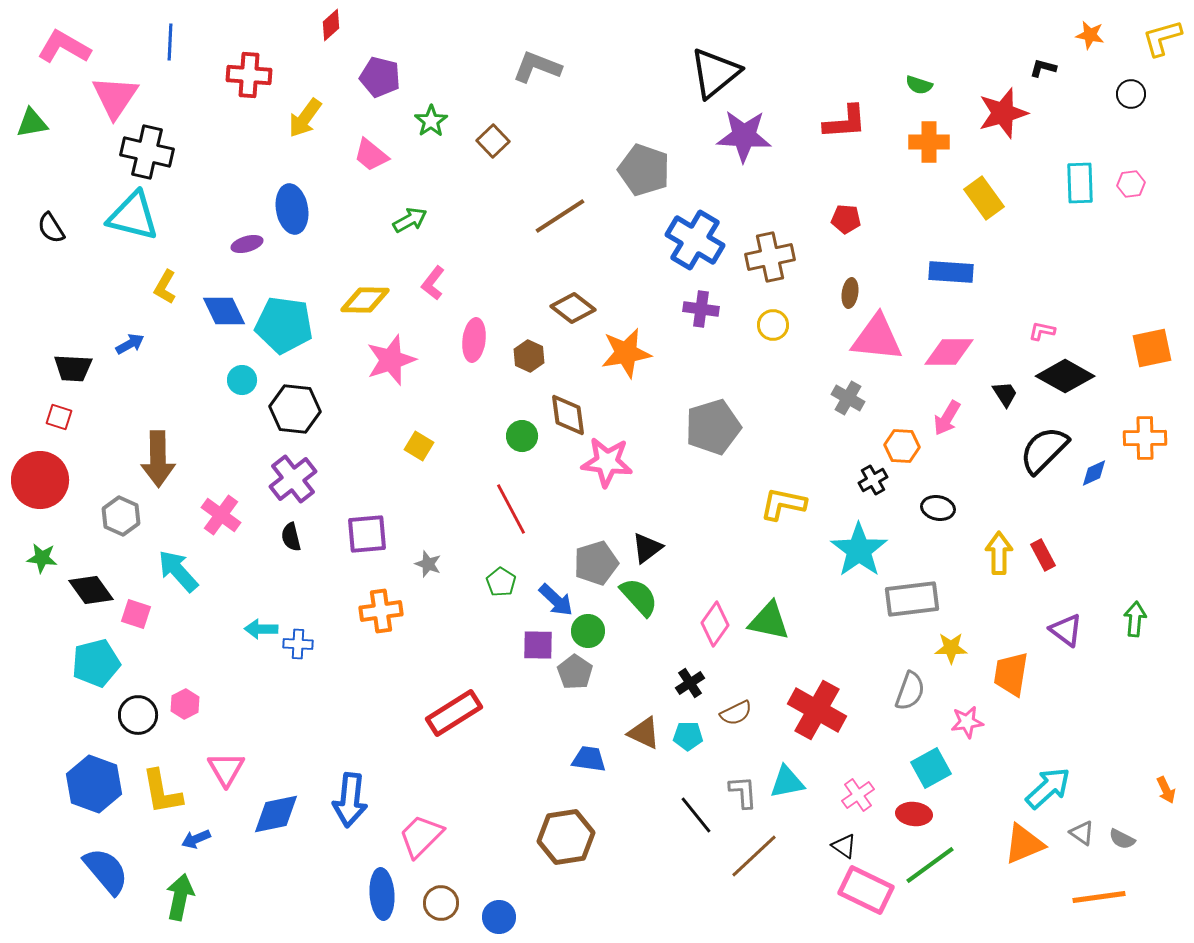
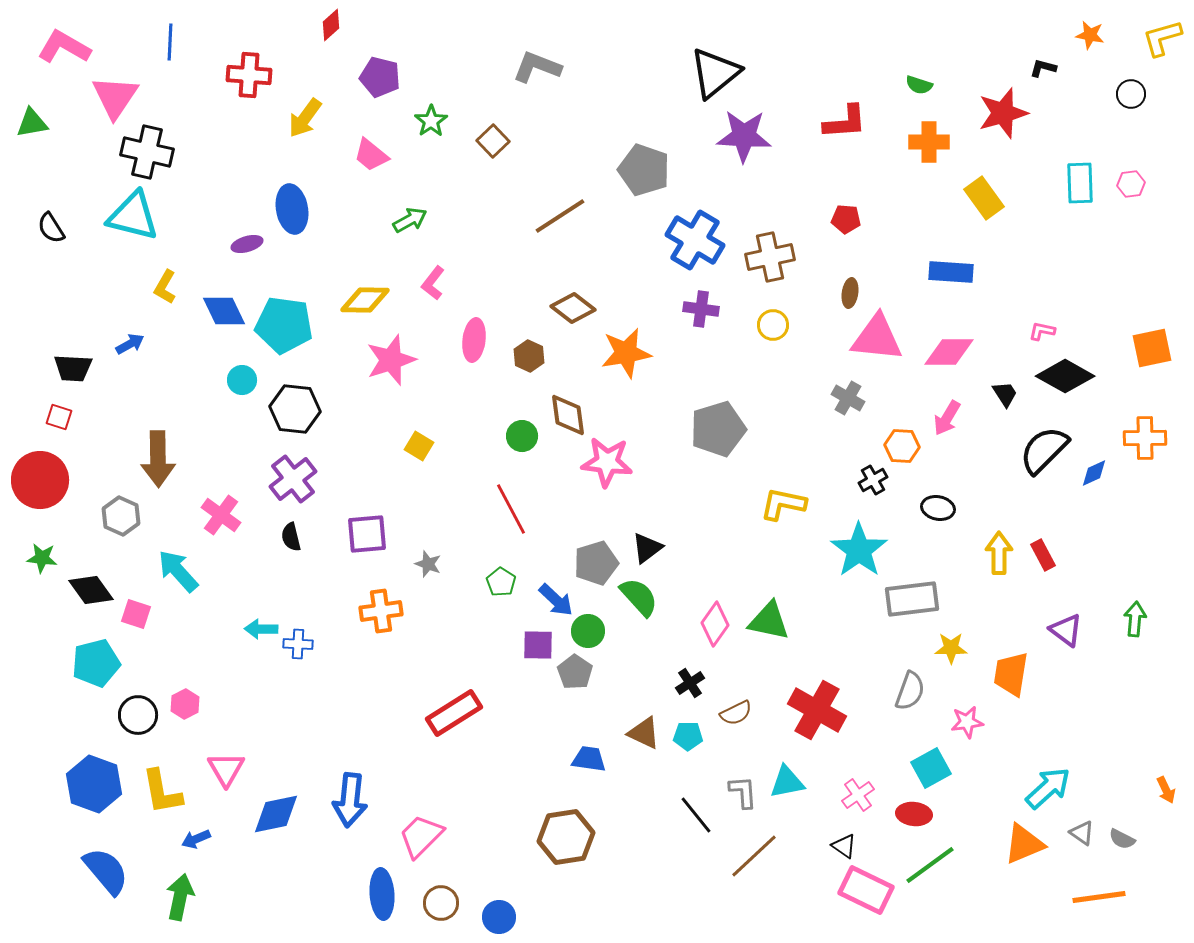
gray pentagon at (713, 427): moved 5 px right, 2 px down
